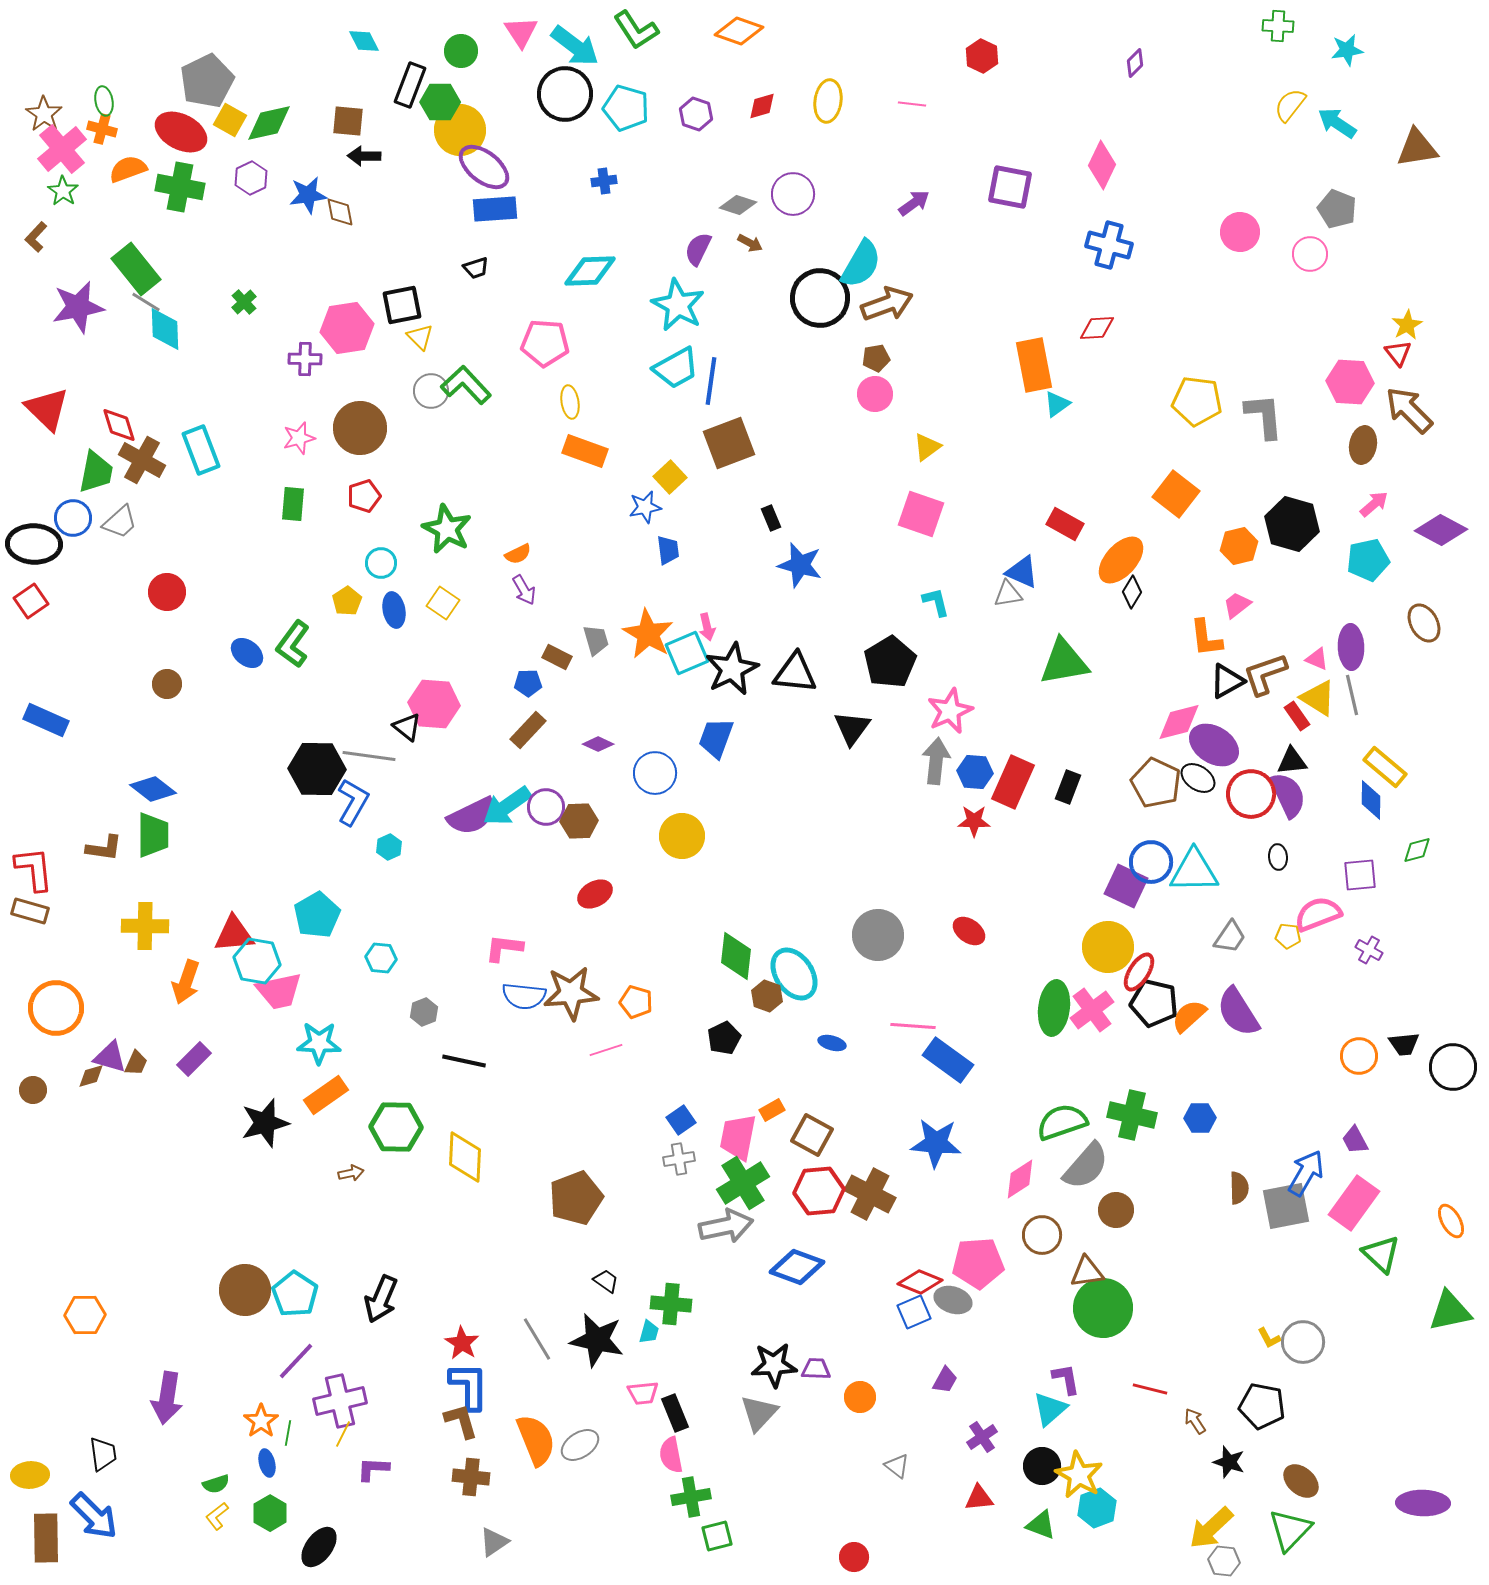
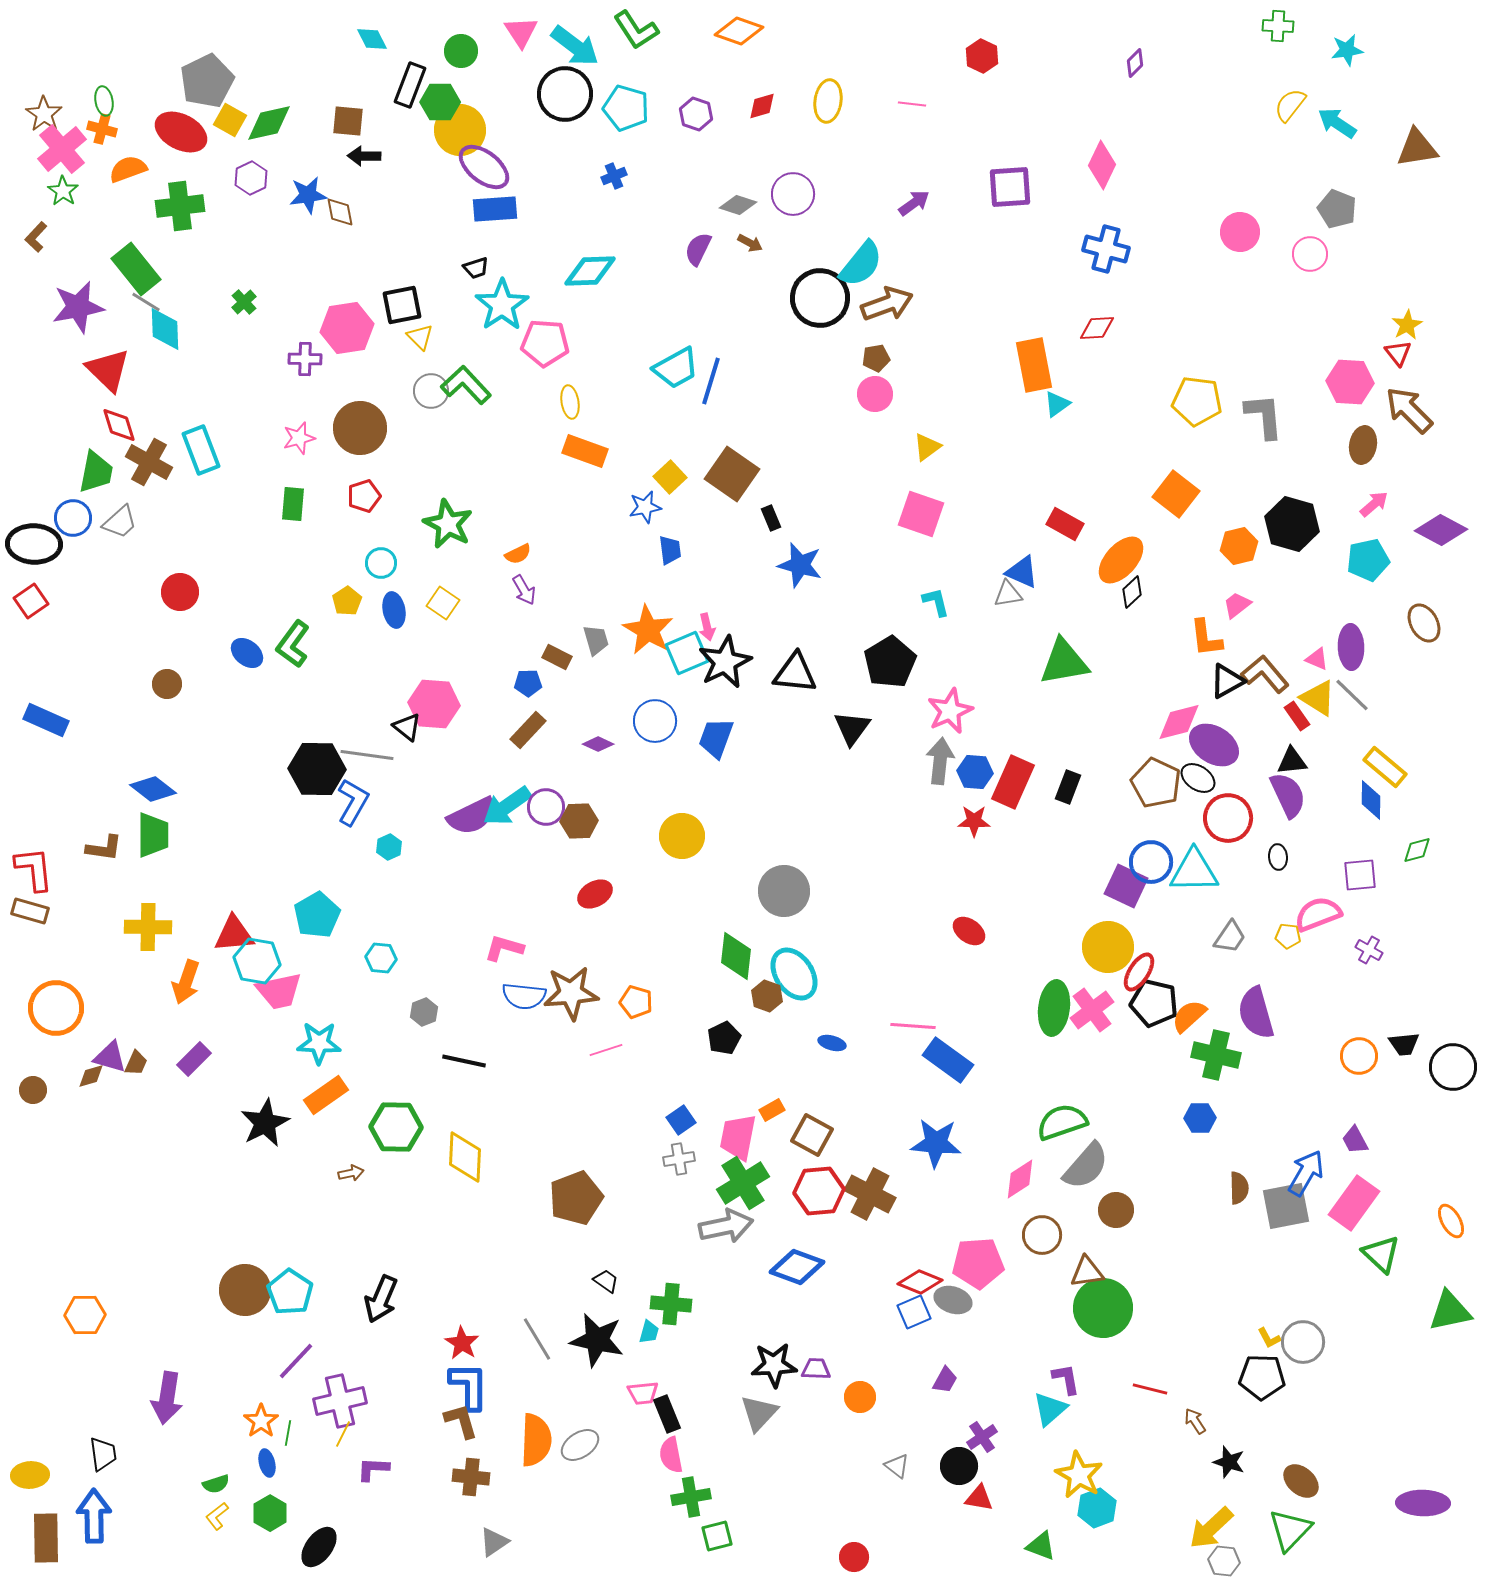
cyan diamond at (364, 41): moved 8 px right, 2 px up
blue cross at (604, 181): moved 10 px right, 5 px up; rotated 15 degrees counterclockwise
green cross at (180, 187): moved 19 px down; rotated 18 degrees counterclockwise
purple square at (1010, 187): rotated 15 degrees counterclockwise
blue cross at (1109, 245): moved 3 px left, 4 px down
cyan semicircle at (861, 264): rotated 9 degrees clockwise
cyan star at (678, 305): moved 176 px left; rotated 10 degrees clockwise
blue line at (711, 381): rotated 9 degrees clockwise
red triangle at (47, 409): moved 61 px right, 39 px up
brown square at (729, 443): moved 3 px right, 31 px down; rotated 34 degrees counterclockwise
brown cross at (142, 460): moved 7 px right, 2 px down
green star at (447, 529): moved 1 px right, 5 px up
blue trapezoid at (668, 550): moved 2 px right
red circle at (167, 592): moved 13 px right
black diamond at (1132, 592): rotated 16 degrees clockwise
orange star at (648, 634): moved 4 px up
black star at (732, 669): moved 7 px left, 7 px up
brown L-shape at (1265, 674): rotated 69 degrees clockwise
gray line at (1352, 695): rotated 33 degrees counterclockwise
gray line at (369, 756): moved 2 px left, 1 px up
gray arrow at (936, 761): moved 4 px right
blue circle at (655, 773): moved 52 px up
red circle at (1251, 794): moved 23 px left, 24 px down
yellow cross at (145, 926): moved 3 px right, 1 px down
gray circle at (878, 935): moved 94 px left, 44 px up
pink L-shape at (504, 948): rotated 9 degrees clockwise
purple semicircle at (1238, 1012): moved 18 px right, 1 px down; rotated 16 degrees clockwise
green cross at (1132, 1115): moved 84 px right, 60 px up
black star at (265, 1123): rotated 12 degrees counterclockwise
cyan pentagon at (295, 1294): moved 5 px left, 2 px up
black pentagon at (1262, 1406): moved 29 px up; rotated 9 degrees counterclockwise
black rectangle at (675, 1413): moved 8 px left, 1 px down
orange semicircle at (536, 1440): rotated 24 degrees clockwise
black circle at (1042, 1466): moved 83 px left
red triangle at (979, 1498): rotated 16 degrees clockwise
blue arrow at (94, 1516): rotated 136 degrees counterclockwise
green triangle at (1041, 1525): moved 21 px down
